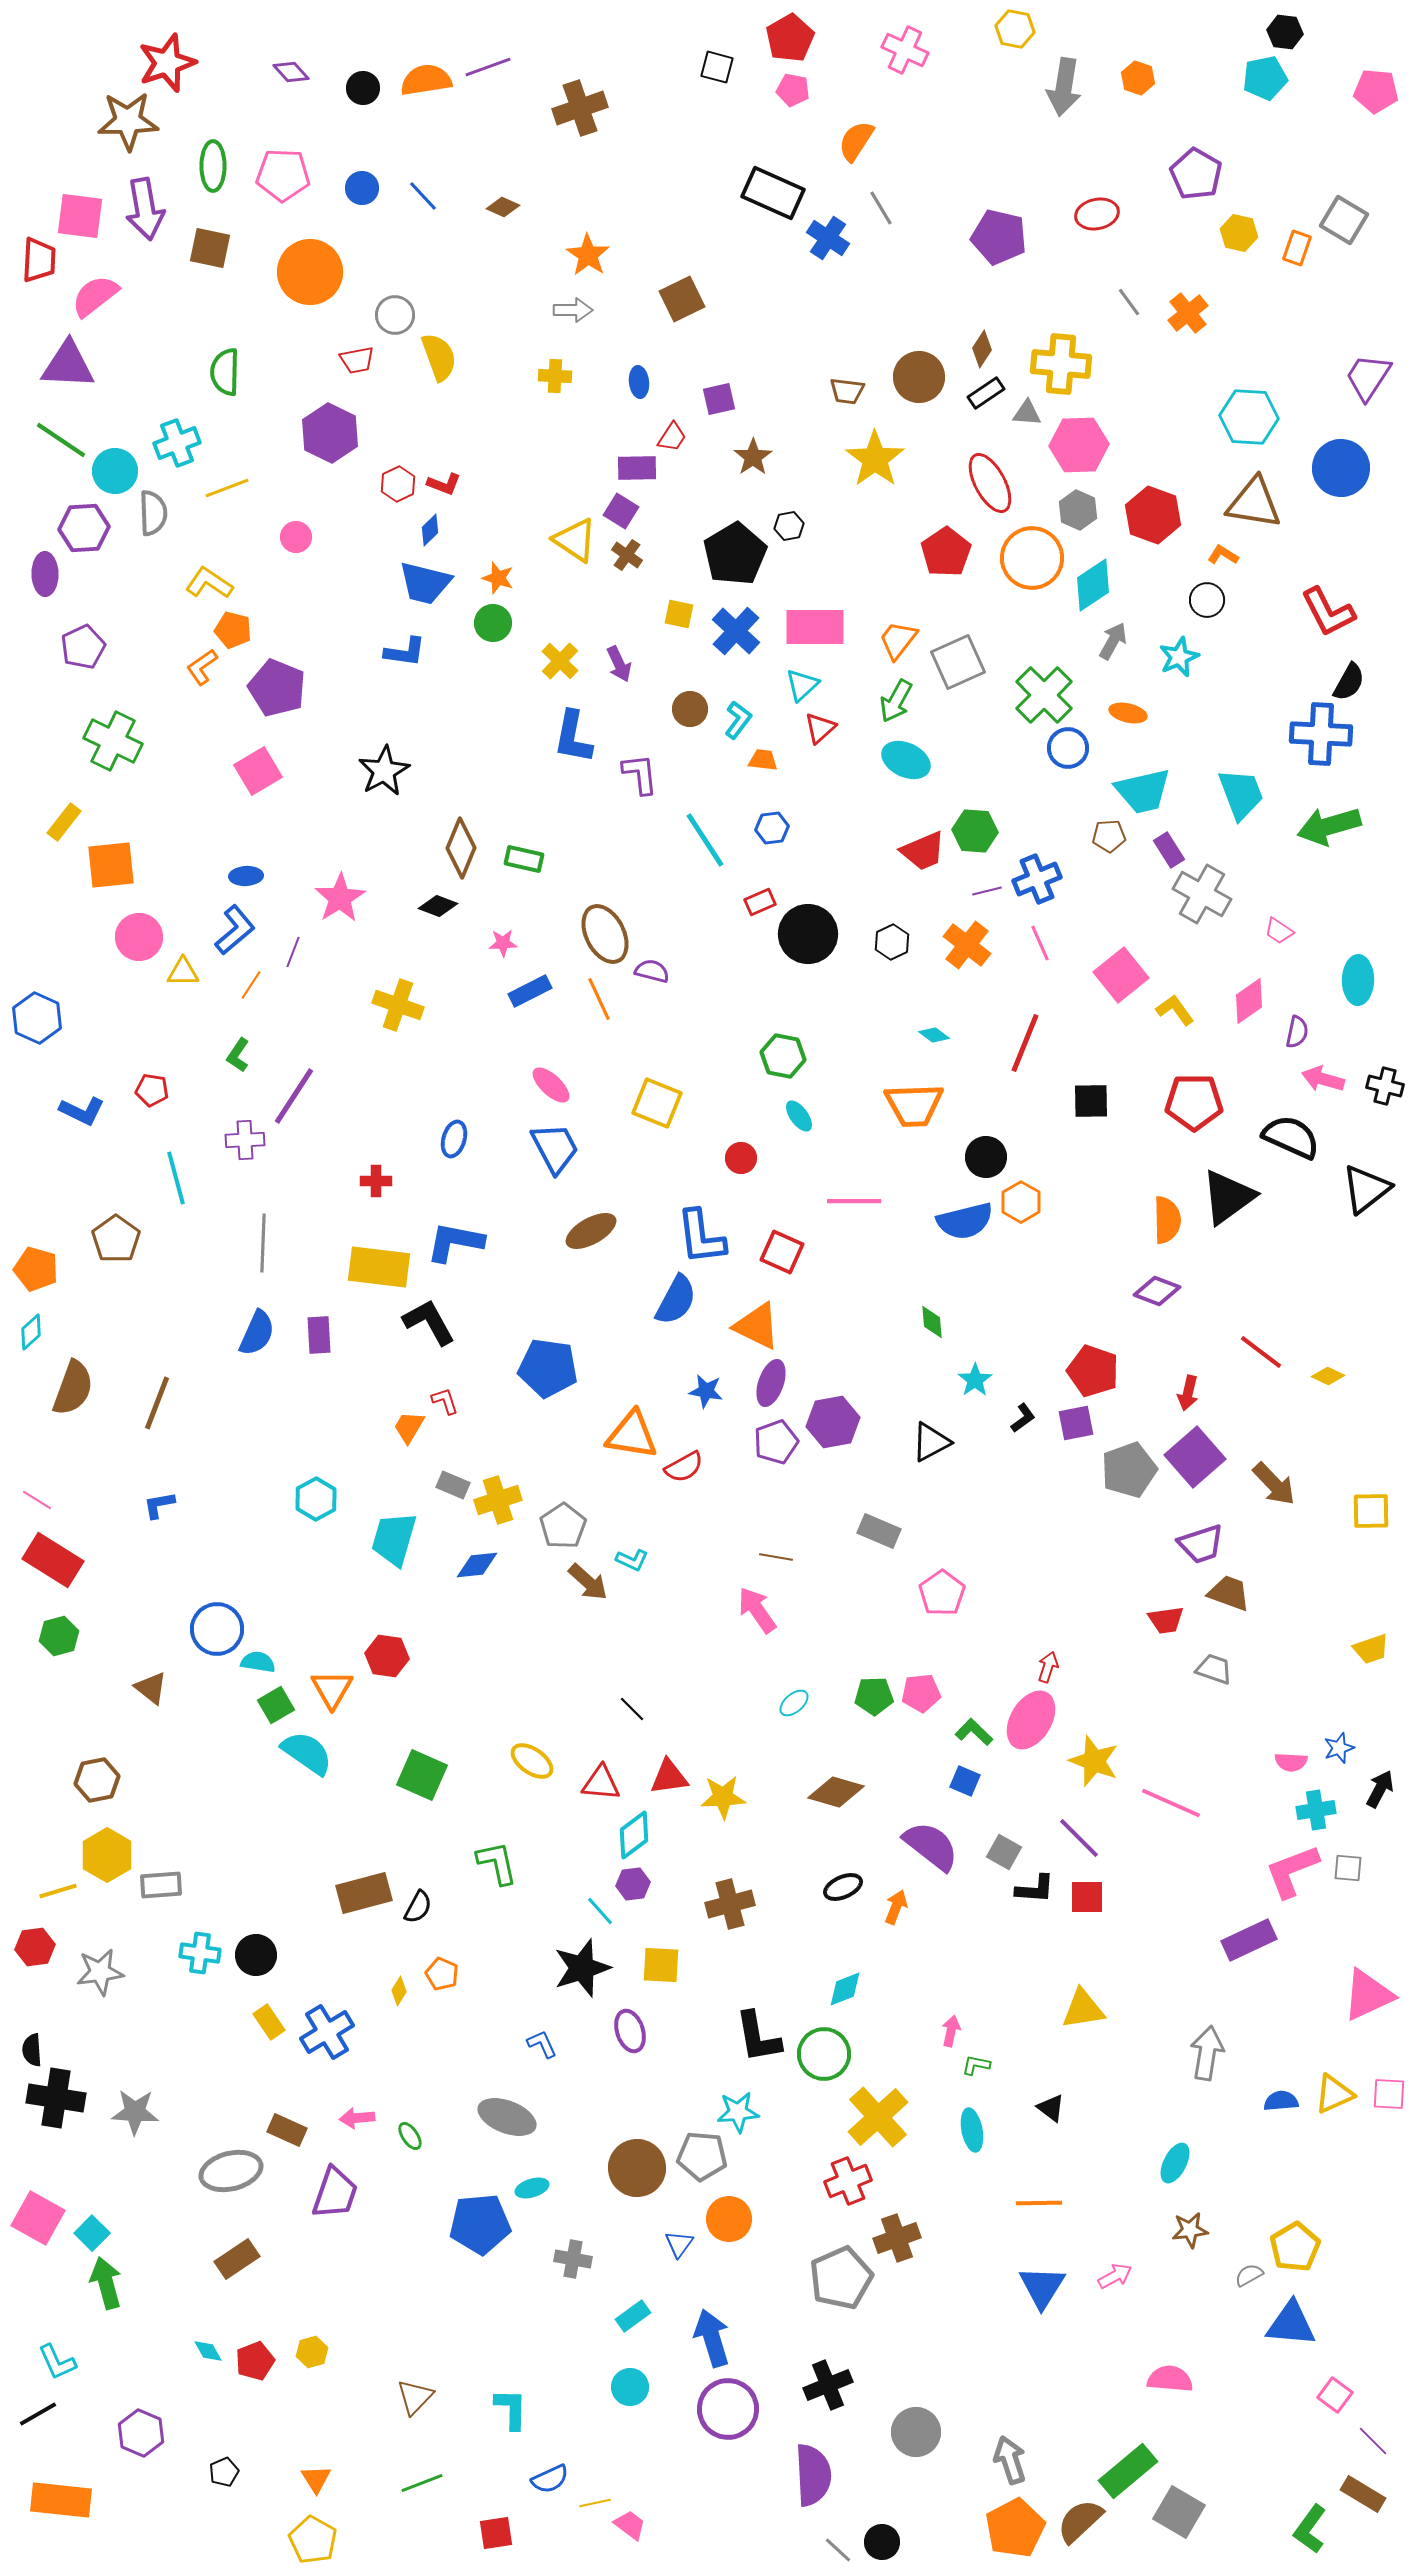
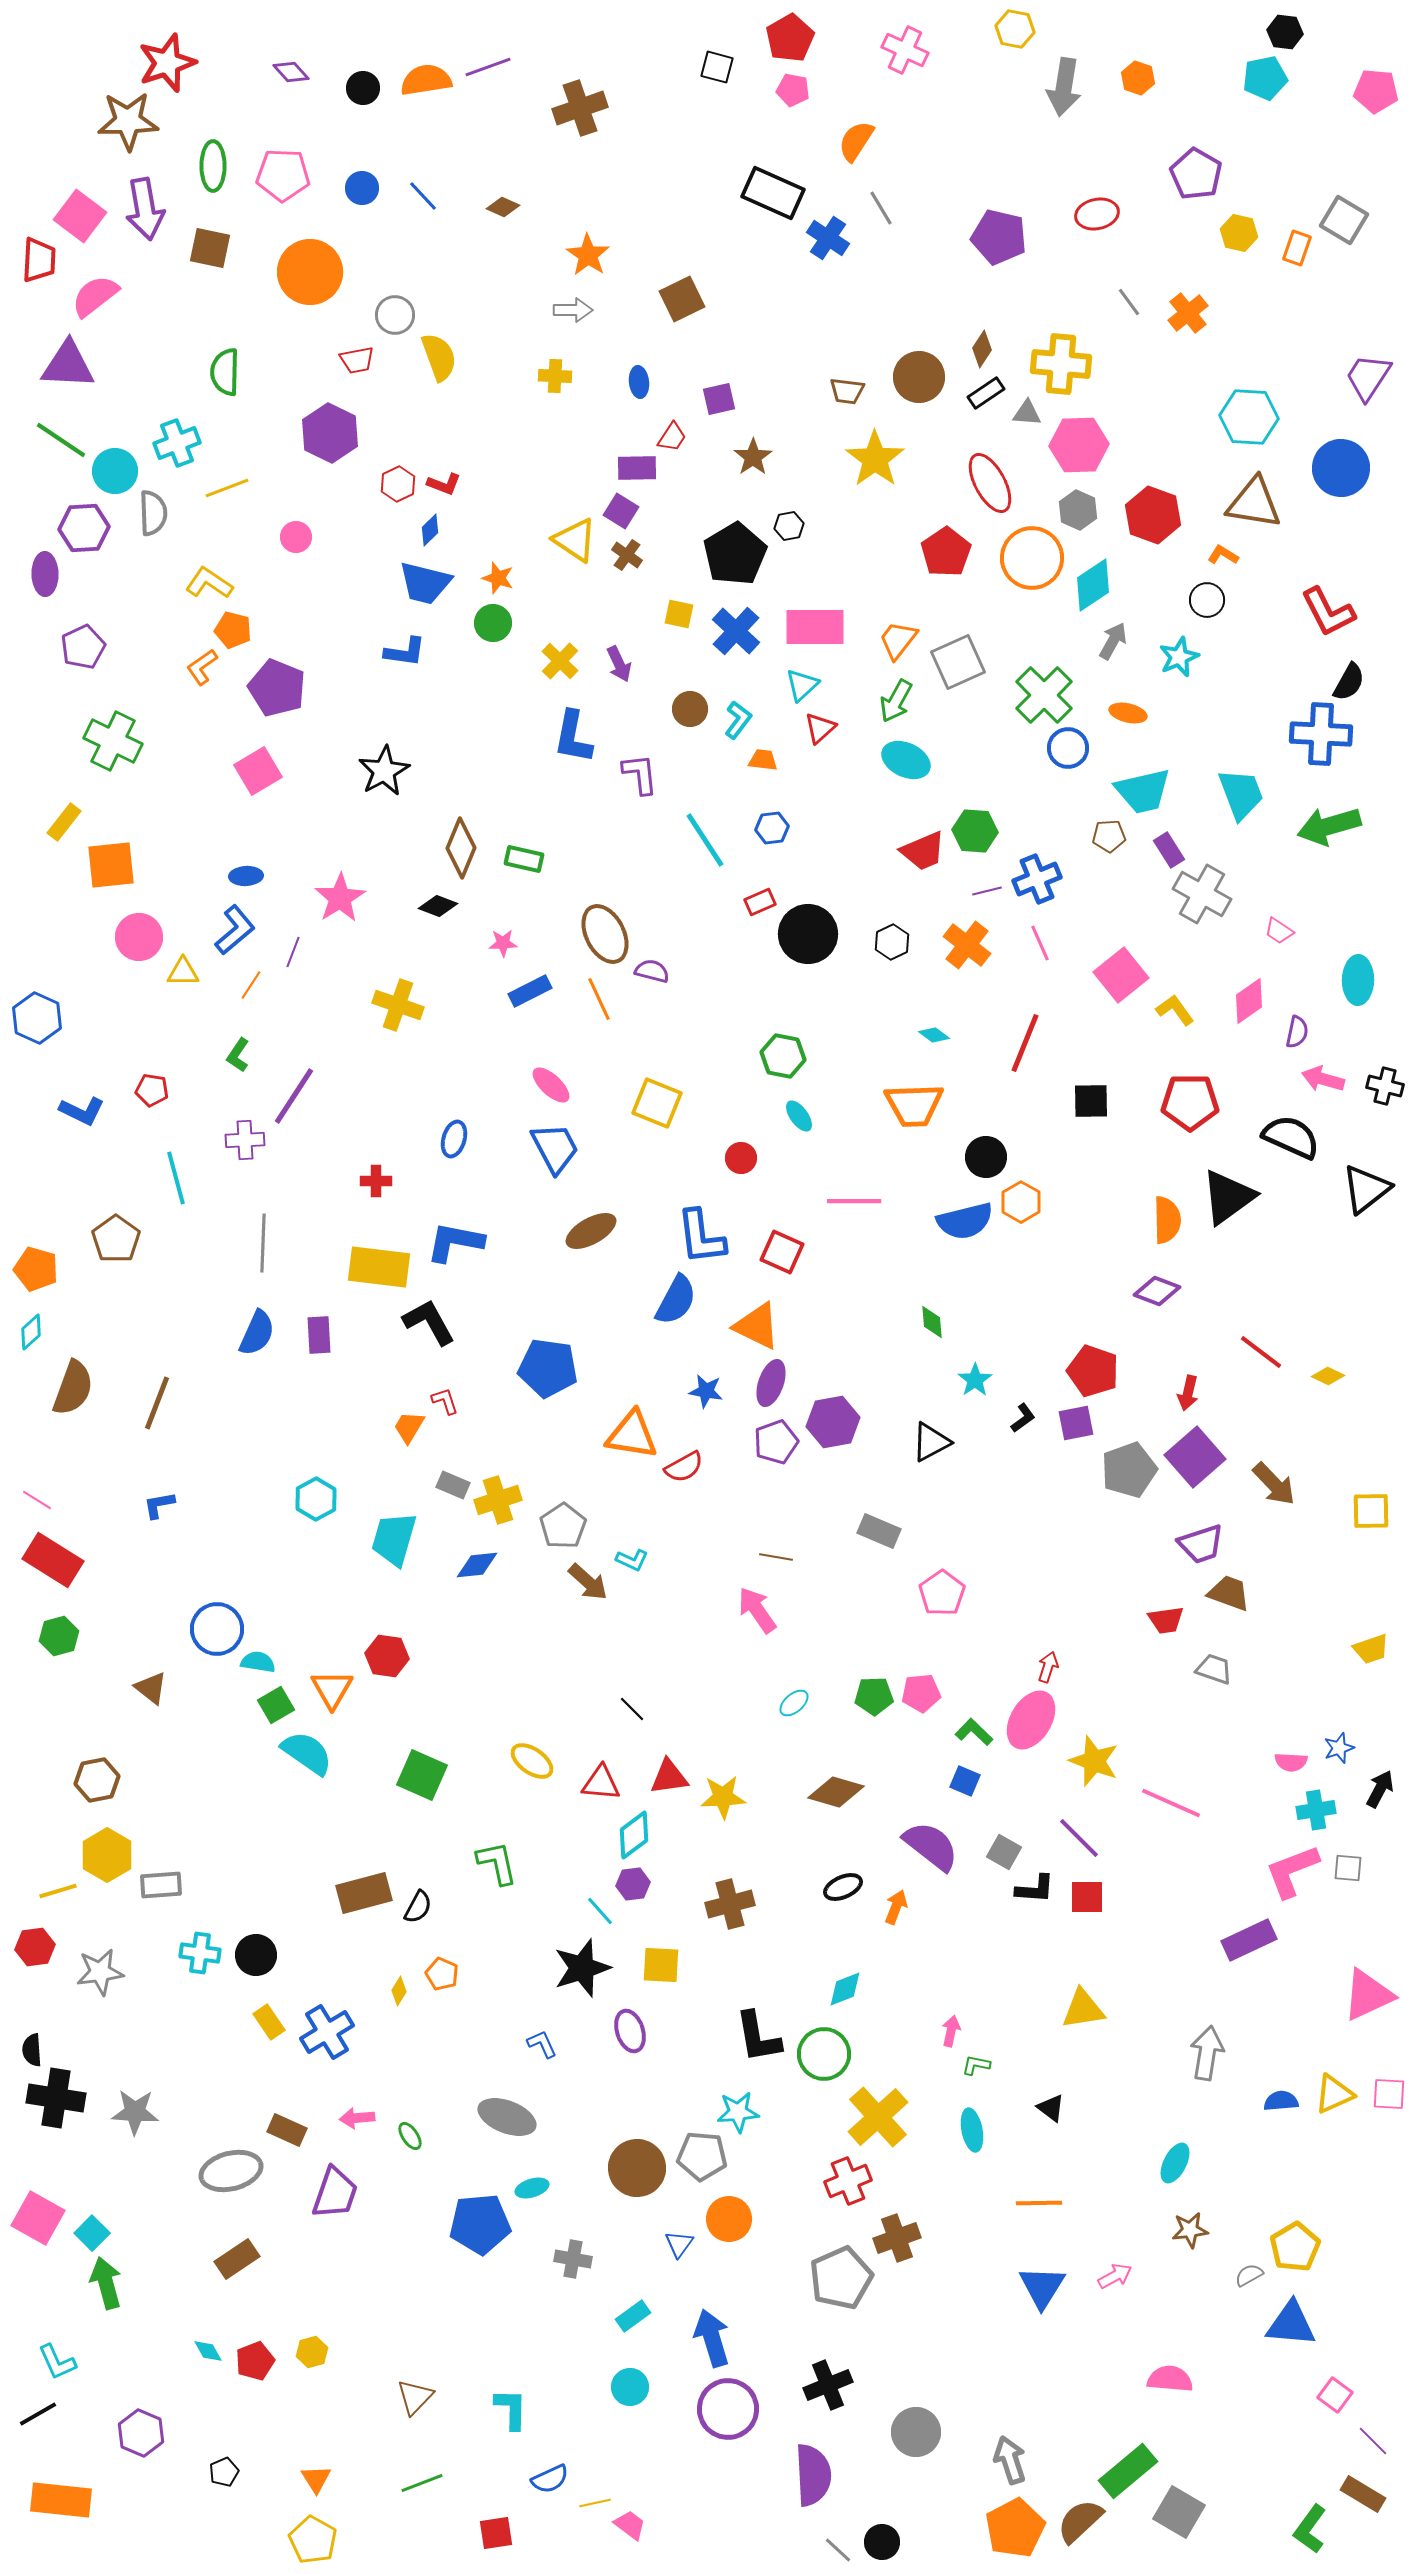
pink square at (80, 216): rotated 30 degrees clockwise
red pentagon at (1194, 1102): moved 4 px left
